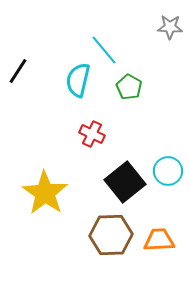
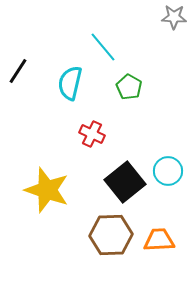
gray star: moved 4 px right, 10 px up
cyan line: moved 1 px left, 3 px up
cyan semicircle: moved 8 px left, 3 px down
yellow star: moved 2 px right, 3 px up; rotated 15 degrees counterclockwise
